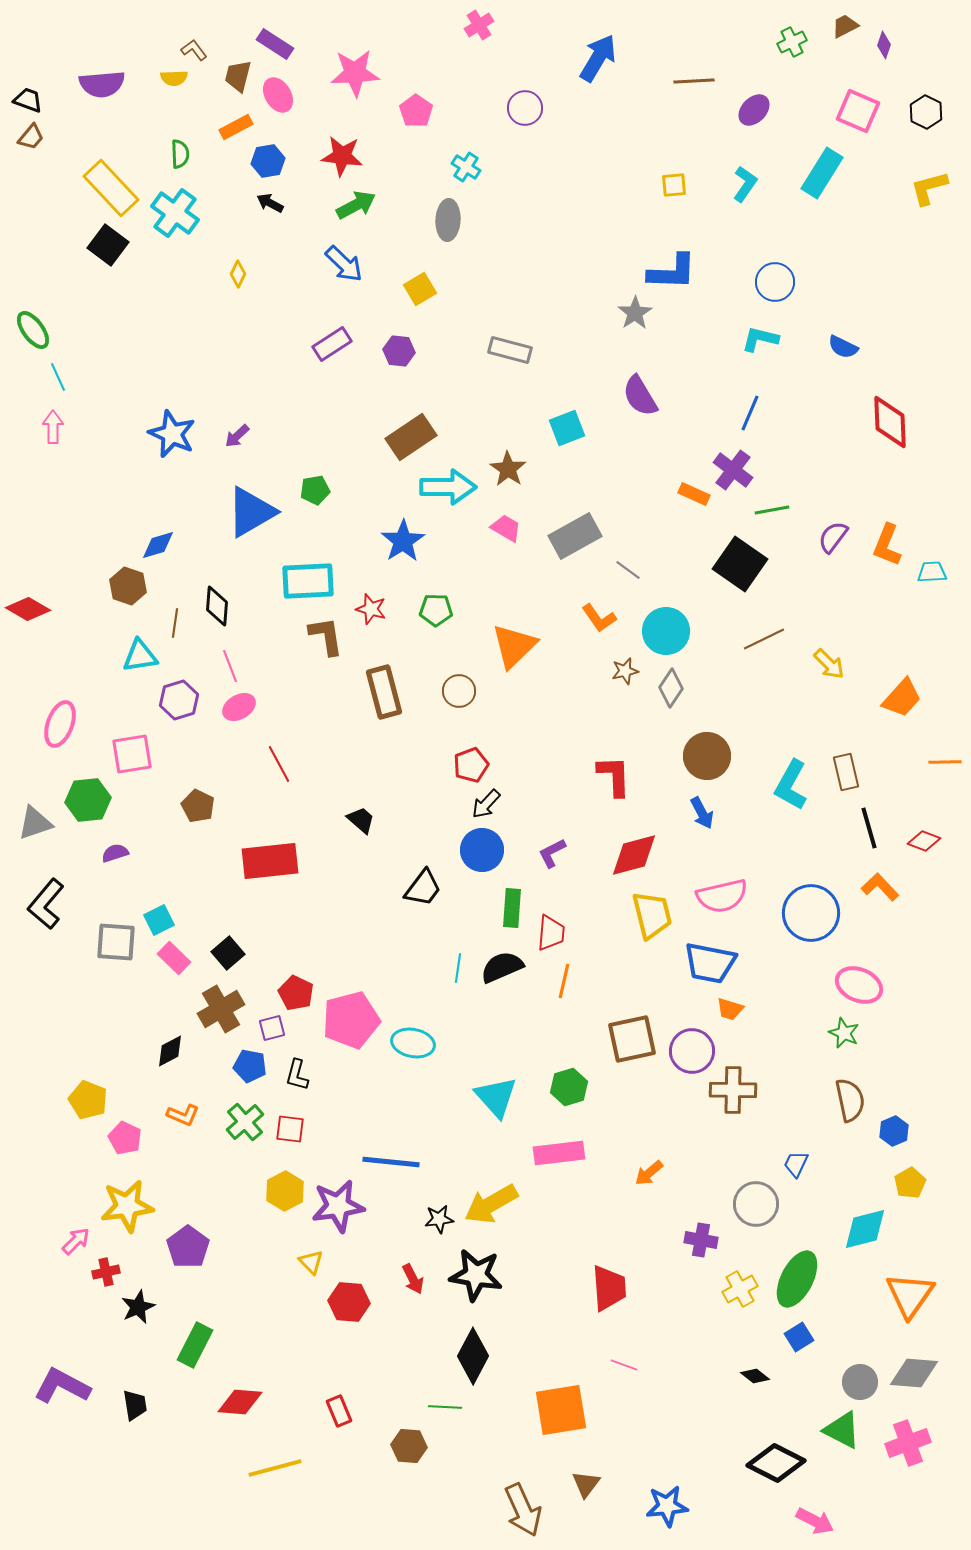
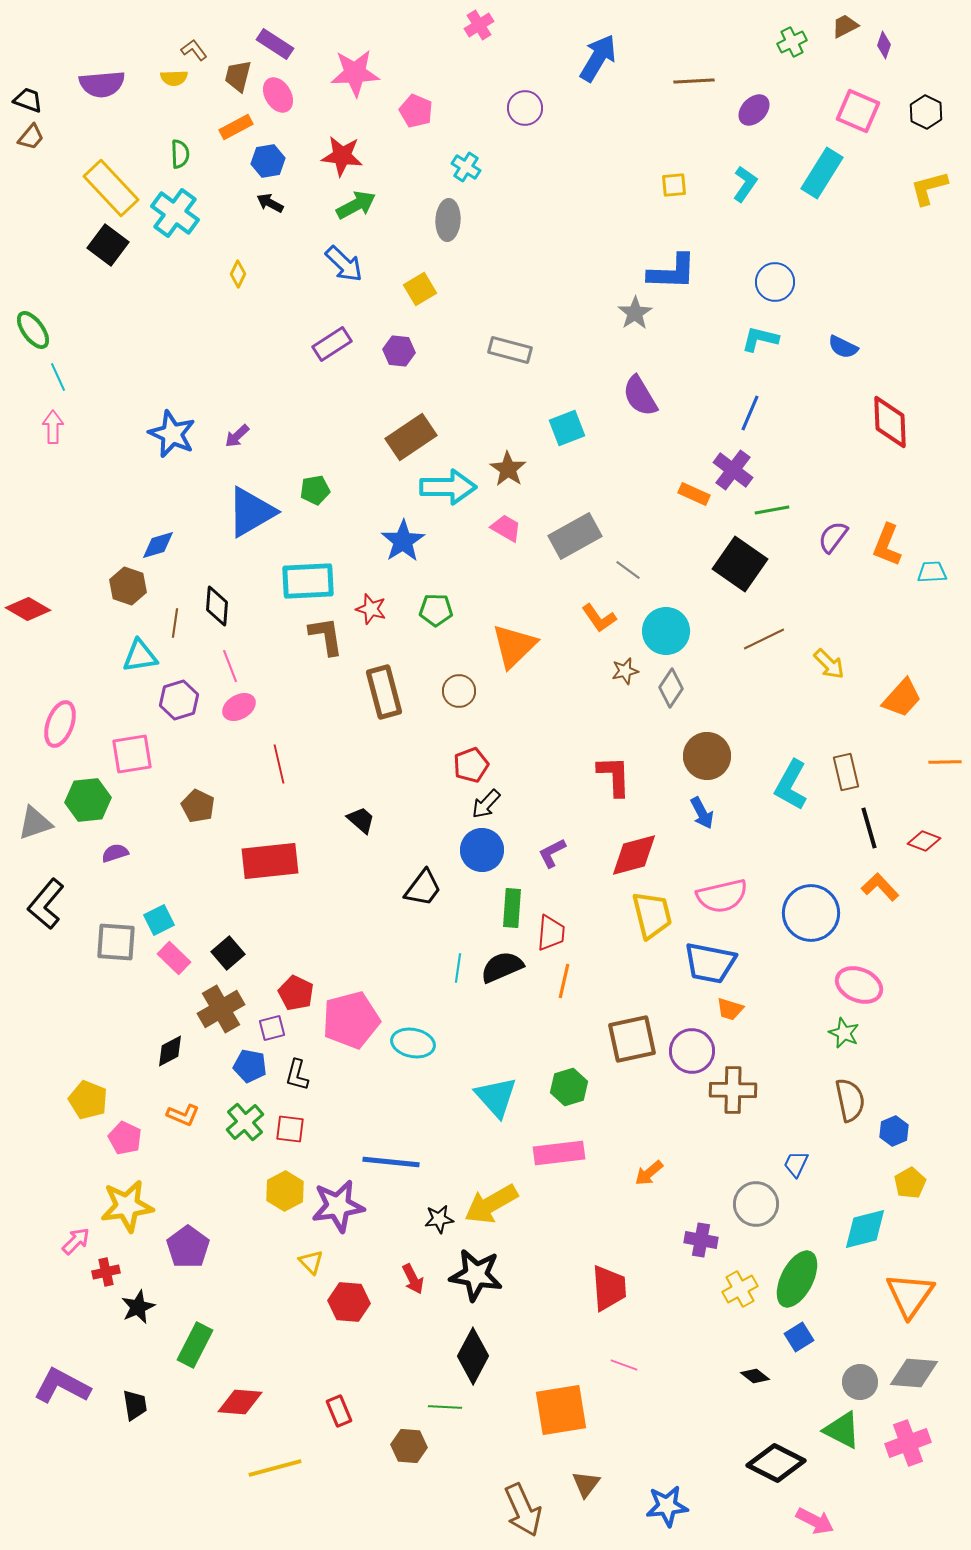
pink pentagon at (416, 111): rotated 12 degrees counterclockwise
red line at (279, 764): rotated 15 degrees clockwise
